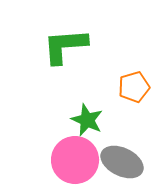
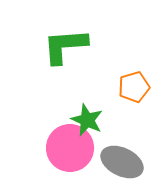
pink circle: moved 5 px left, 12 px up
